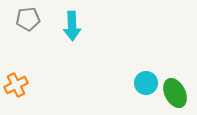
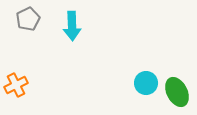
gray pentagon: rotated 20 degrees counterclockwise
green ellipse: moved 2 px right, 1 px up
